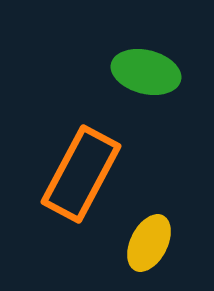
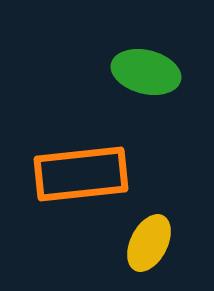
orange rectangle: rotated 56 degrees clockwise
